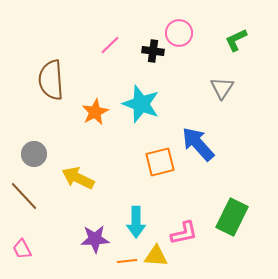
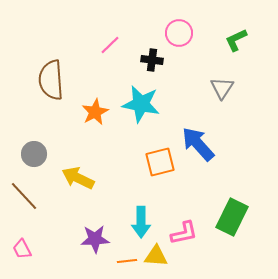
black cross: moved 1 px left, 9 px down
cyan star: rotated 9 degrees counterclockwise
cyan arrow: moved 5 px right
